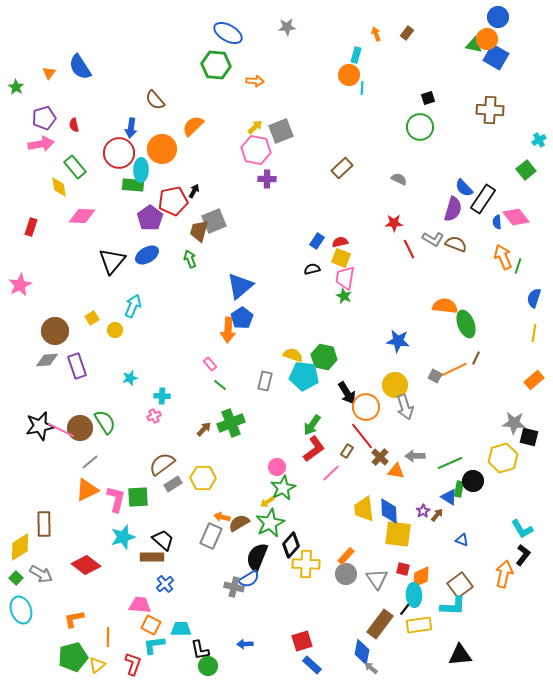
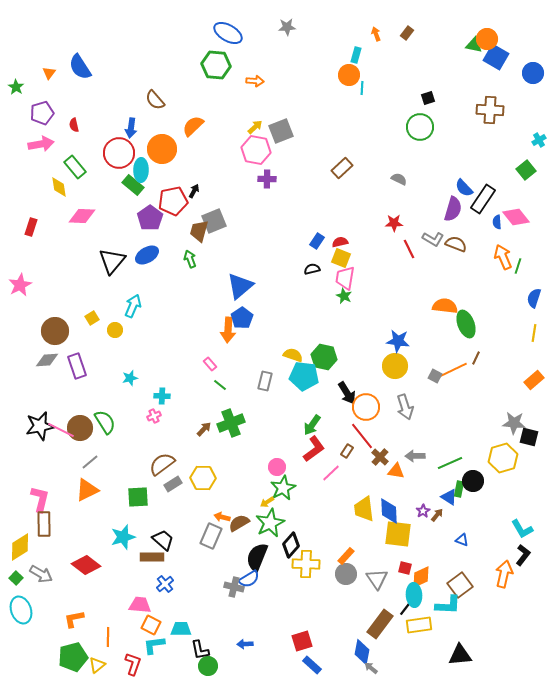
blue circle at (498, 17): moved 35 px right, 56 px down
purple pentagon at (44, 118): moved 2 px left, 5 px up
green rectangle at (133, 185): rotated 35 degrees clockwise
yellow circle at (395, 385): moved 19 px up
pink L-shape at (116, 499): moved 76 px left
red square at (403, 569): moved 2 px right, 1 px up
cyan L-shape at (453, 606): moved 5 px left, 1 px up
